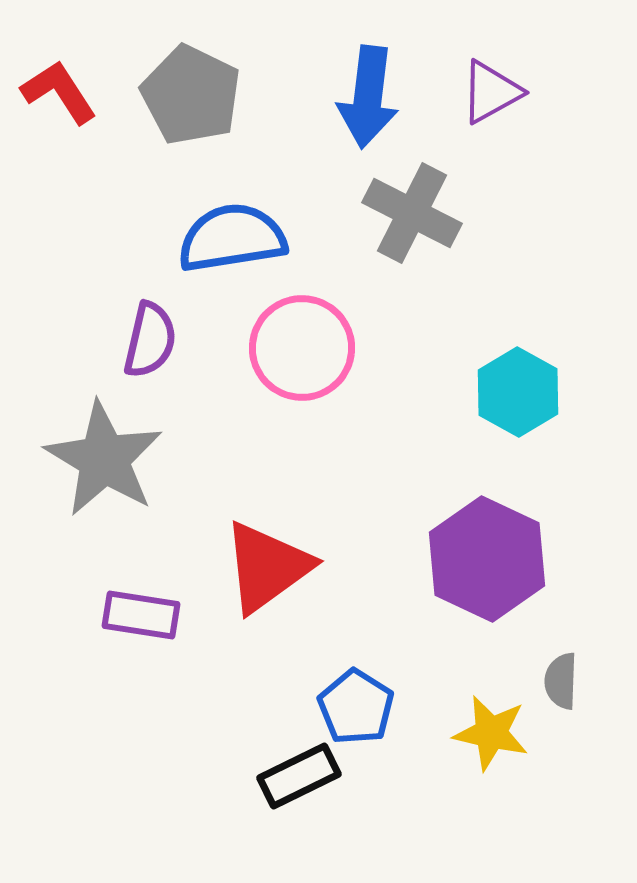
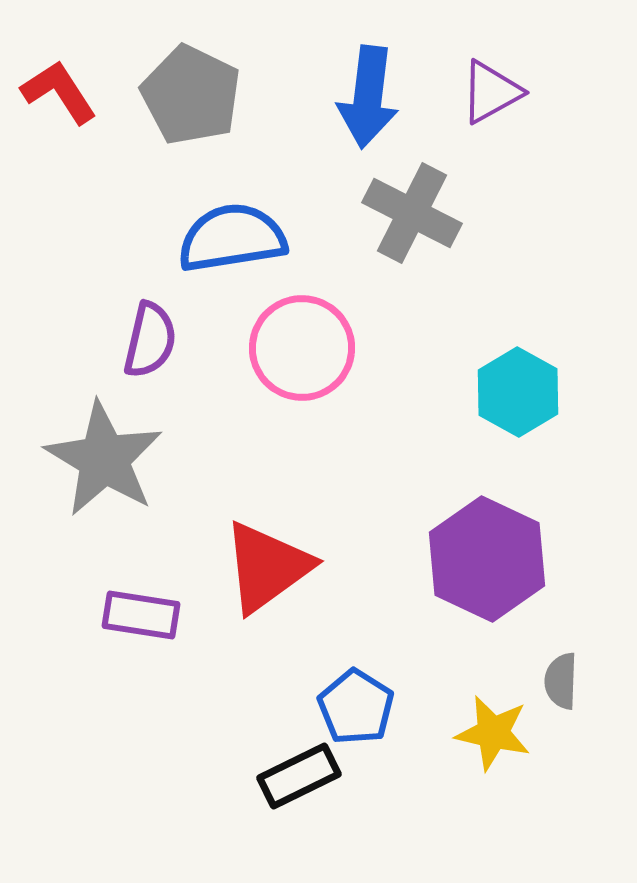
yellow star: moved 2 px right
